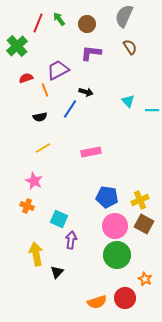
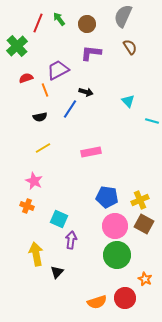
gray semicircle: moved 1 px left
cyan line: moved 11 px down; rotated 16 degrees clockwise
